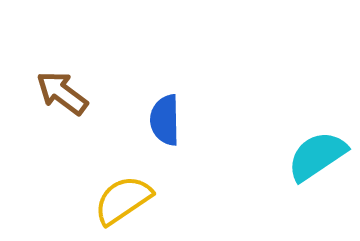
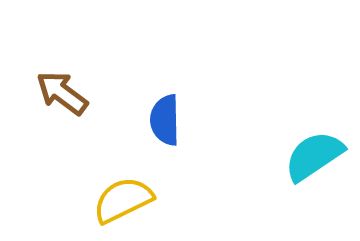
cyan semicircle: moved 3 px left
yellow semicircle: rotated 8 degrees clockwise
